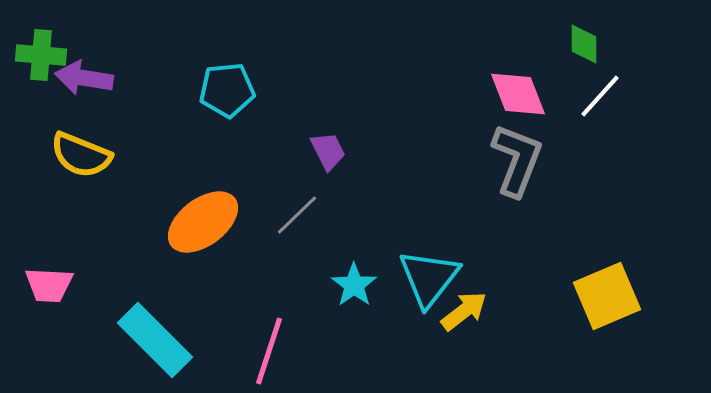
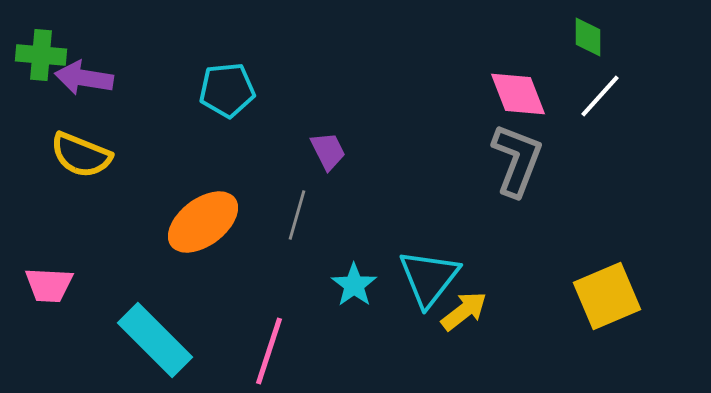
green diamond: moved 4 px right, 7 px up
gray line: rotated 30 degrees counterclockwise
